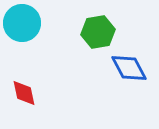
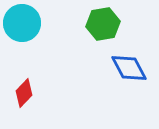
green hexagon: moved 5 px right, 8 px up
red diamond: rotated 56 degrees clockwise
